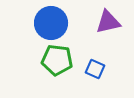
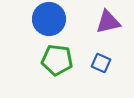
blue circle: moved 2 px left, 4 px up
blue square: moved 6 px right, 6 px up
